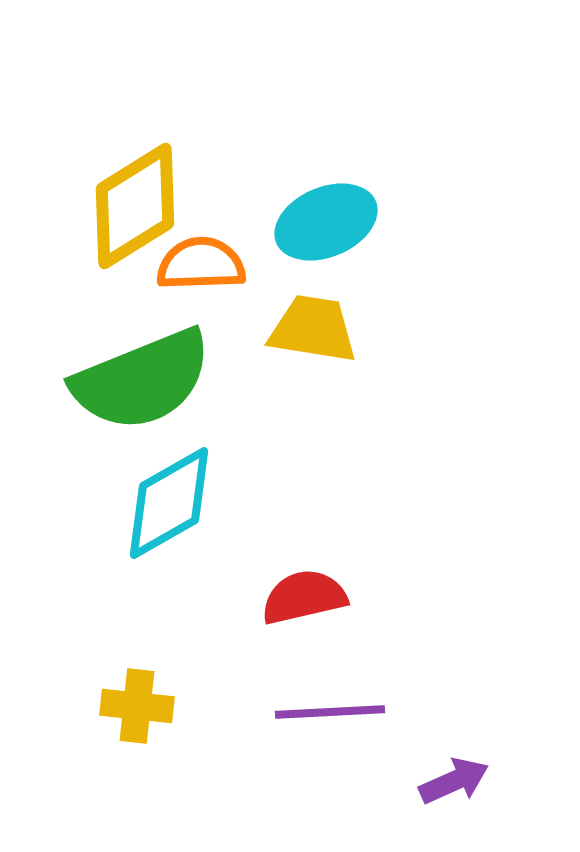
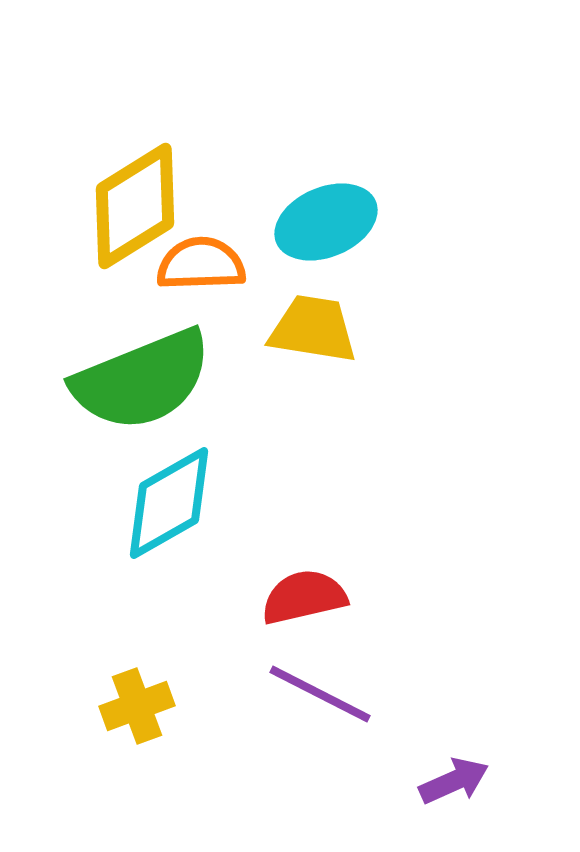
yellow cross: rotated 26 degrees counterclockwise
purple line: moved 10 px left, 18 px up; rotated 30 degrees clockwise
